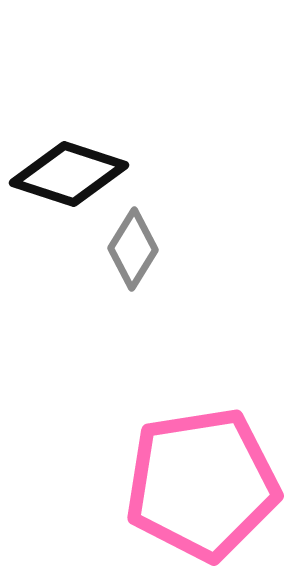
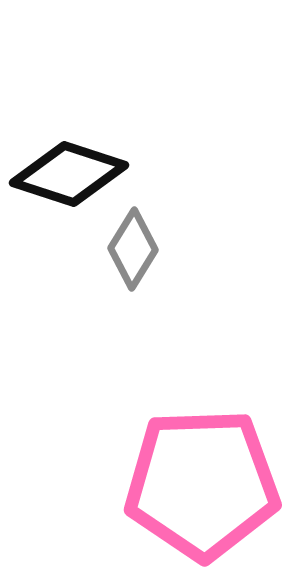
pink pentagon: rotated 7 degrees clockwise
